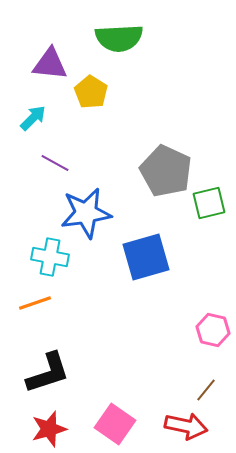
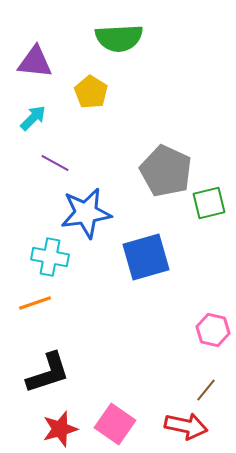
purple triangle: moved 15 px left, 2 px up
red star: moved 11 px right
